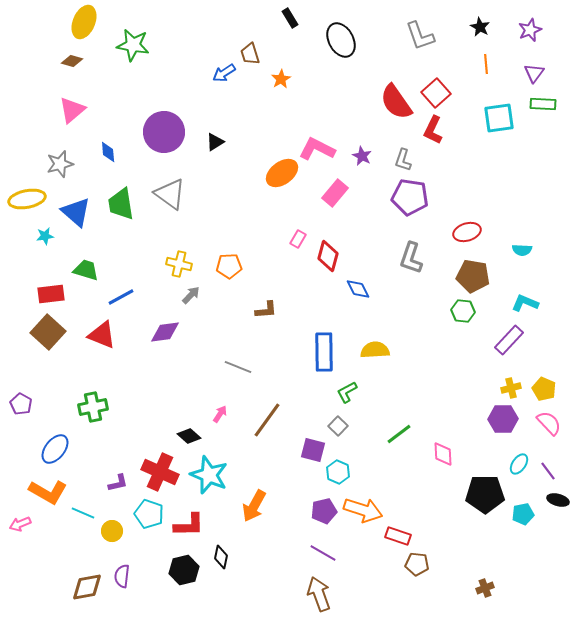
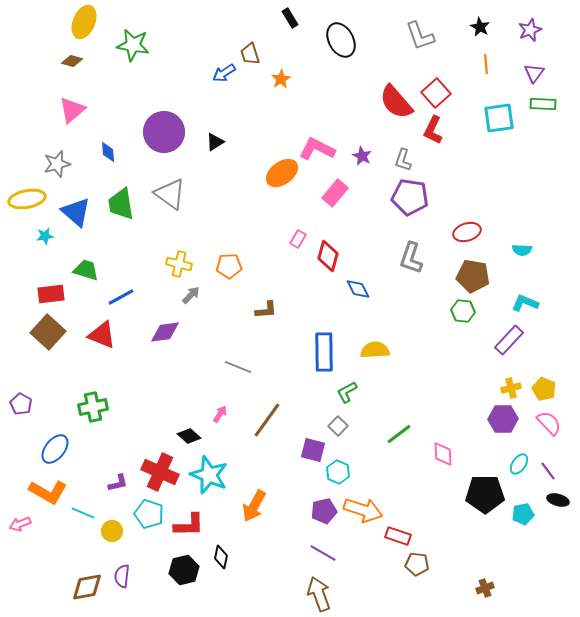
red semicircle at (396, 102): rotated 6 degrees counterclockwise
gray star at (60, 164): moved 3 px left
